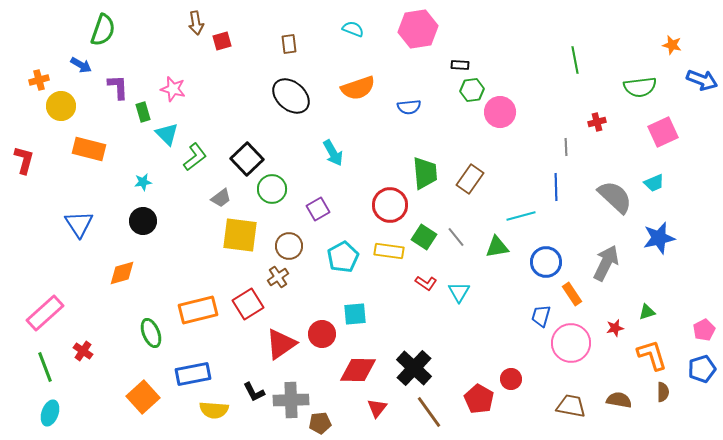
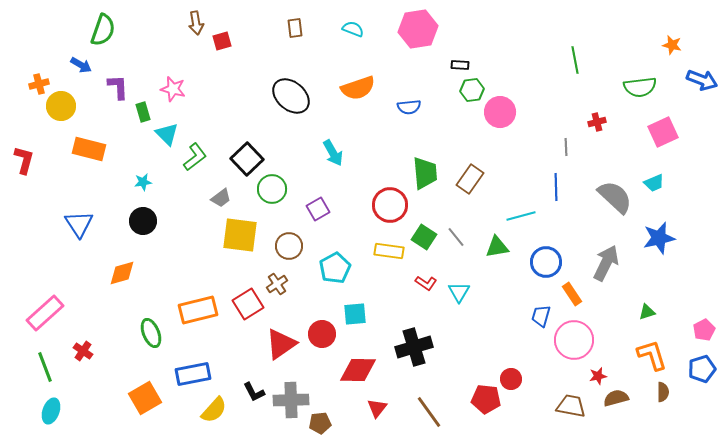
brown rectangle at (289, 44): moved 6 px right, 16 px up
orange cross at (39, 80): moved 4 px down
cyan pentagon at (343, 257): moved 8 px left, 11 px down
brown cross at (278, 277): moved 1 px left, 7 px down
red star at (615, 328): moved 17 px left, 48 px down
pink circle at (571, 343): moved 3 px right, 3 px up
black cross at (414, 368): moved 21 px up; rotated 30 degrees clockwise
orange square at (143, 397): moved 2 px right, 1 px down; rotated 12 degrees clockwise
red pentagon at (479, 399): moved 7 px right; rotated 24 degrees counterclockwise
brown semicircle at (619, 400): moved 3 px left, 2 px up; rotated 25 degrees counterclockwise
yellow semicircle at (214, 410): rotated 52 degrees counterclockwise
cyan ellipse at (50, 413): moved 1 px right, 2 px up
